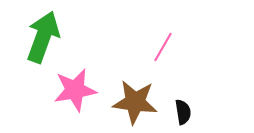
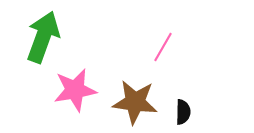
black semicircle: rotated 10 degrees clockwise
